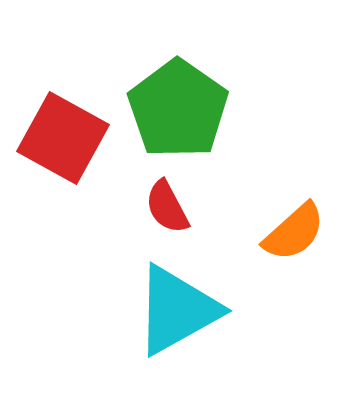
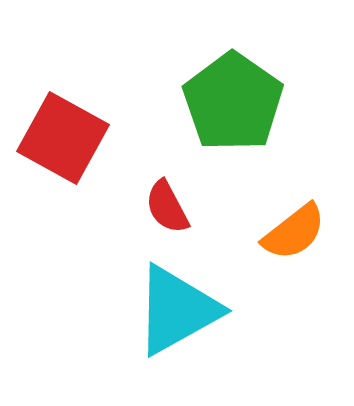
green pentagon: moved 55 px right, 7 px up
orange semicircle: rotated 4 degrees clockwise
